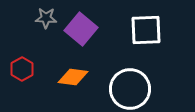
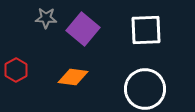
purple square: moved 2 px right
red hexagon: moved 6 px left, 1 px down
white circle: moved 15 px right
